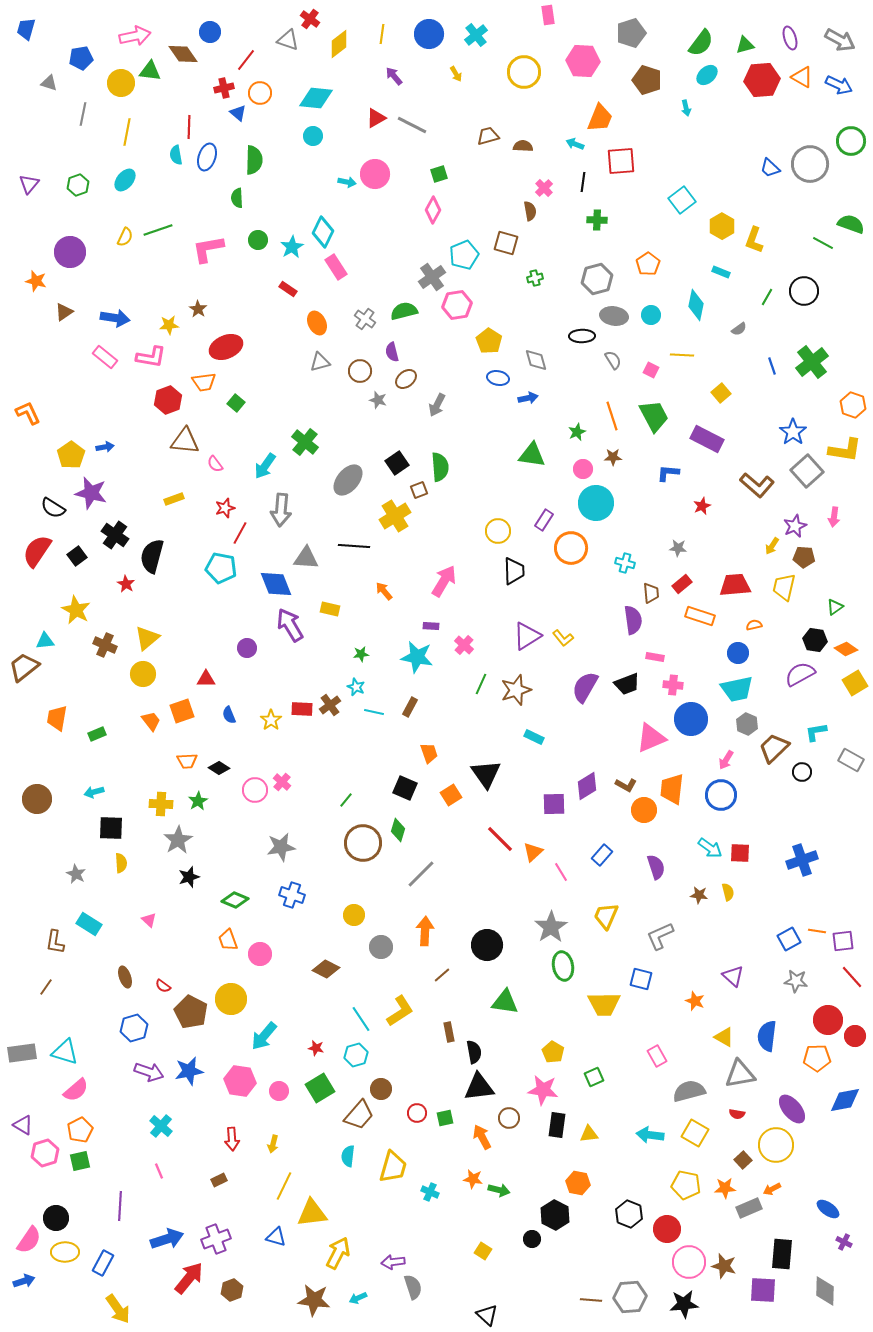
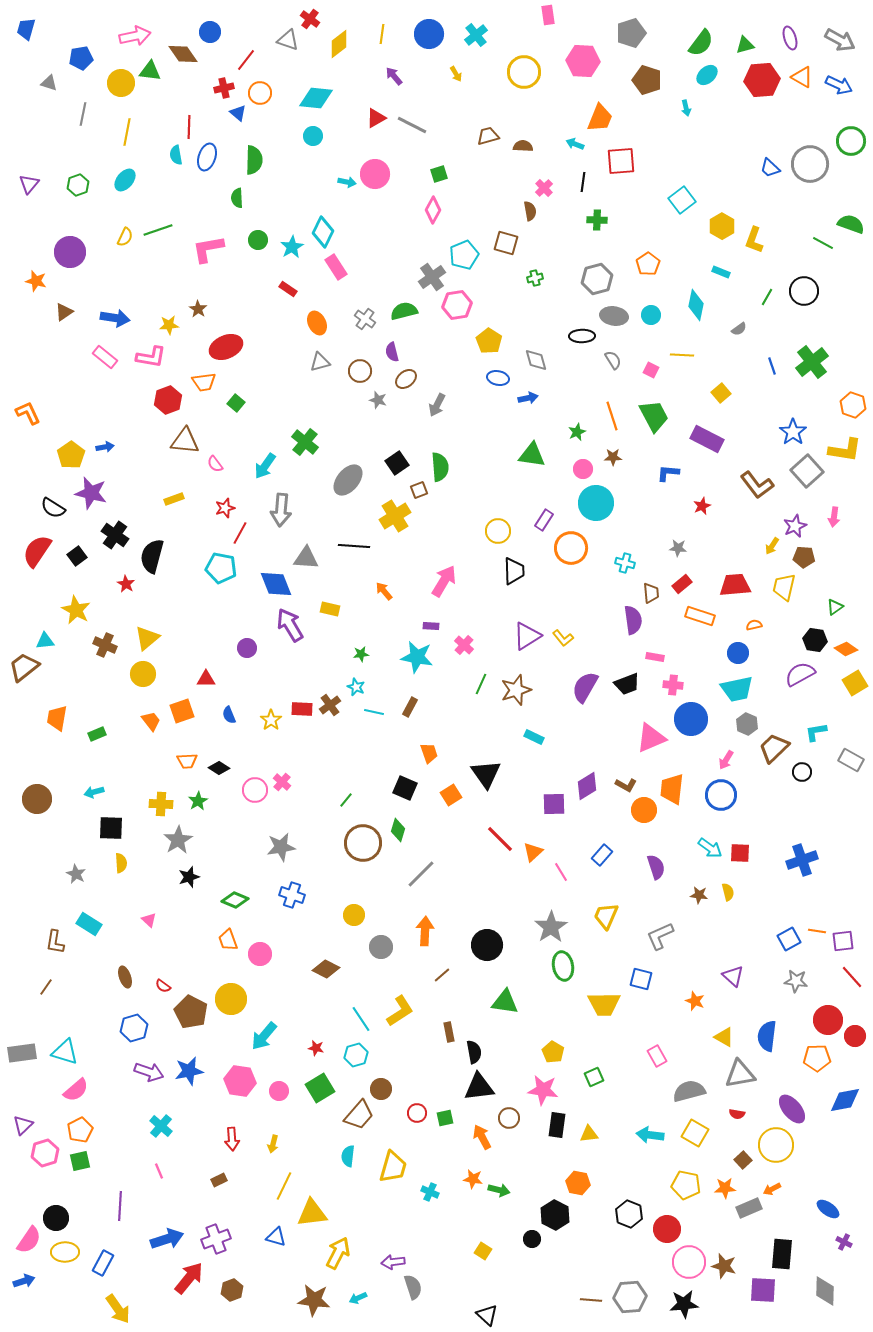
brown L-shape at (757, 485): rotated 12 degrees clockwise
purple triangle at (23, 1125): rotated 45 degrees clockwise
